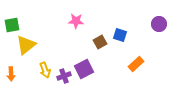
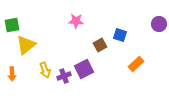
brown square: moved 3 px down
orange arrow: moved 1 px right
